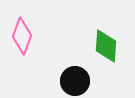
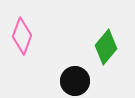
green diamond: moved 1 px down; rotated 36 degrees clockwise
